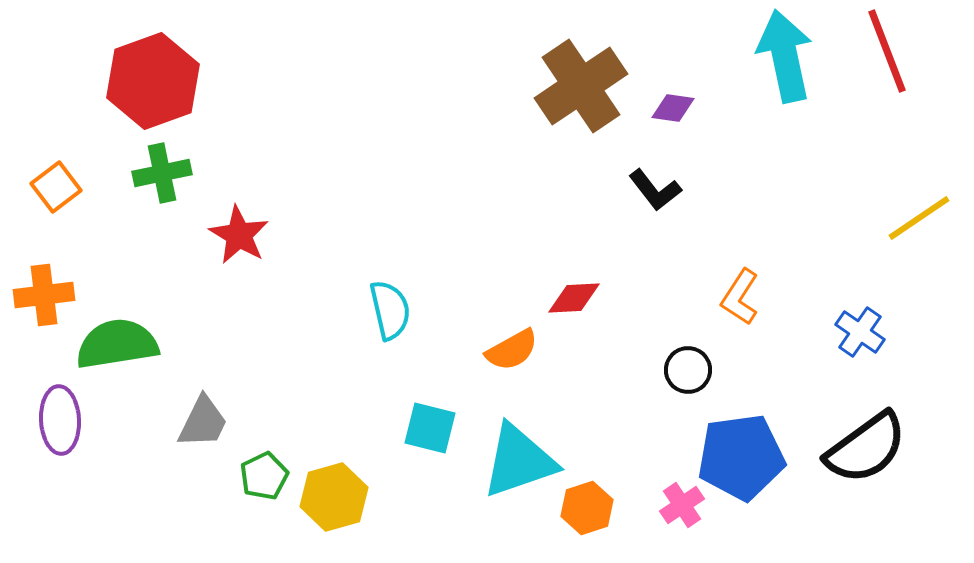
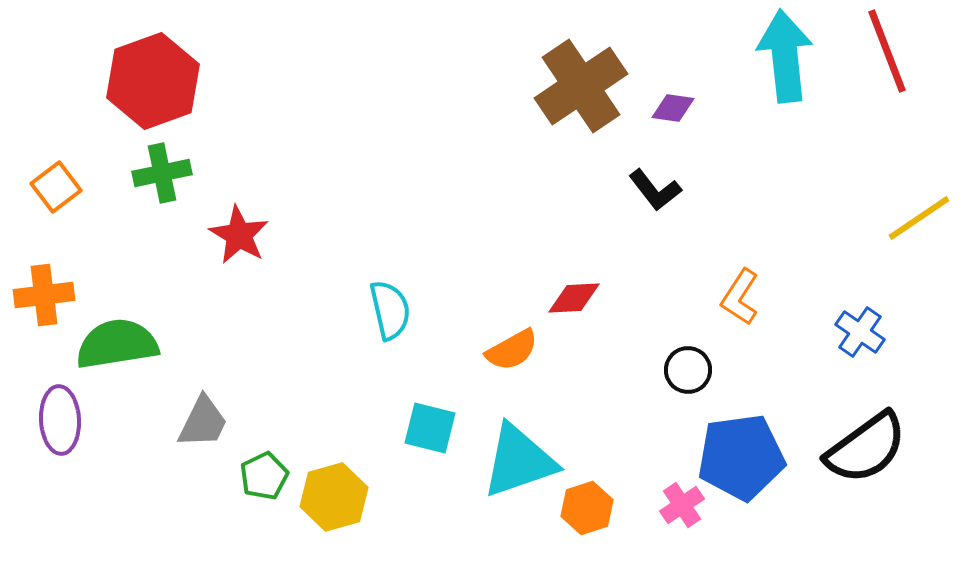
cyan arrow: rotated 6 degrees clockwise
